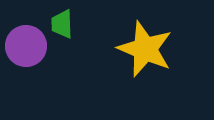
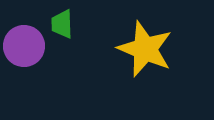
purple circle: moved 2 px left
